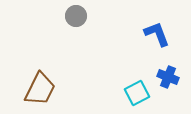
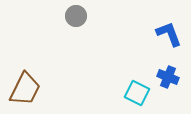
blue L-shape: moved 12 px right
brown trapezoid: moved 15 px left
cyan square: rotated 35 degrees counterclockwise
